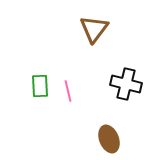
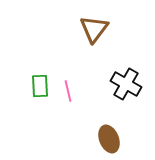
black cross: rotated 16 degrees clockwise
